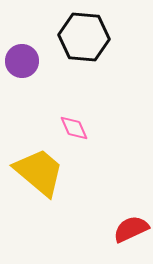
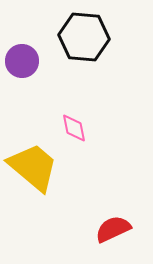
pink diamond: rotated 12 degrees clockwise
yellow trapezoid: moved 6 px left, 5 px up
red semicircle: moved 18 px left
